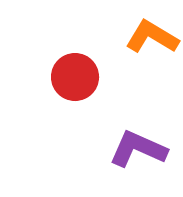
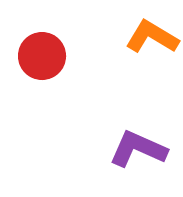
red circle: moved 33 px left, 21 px up
